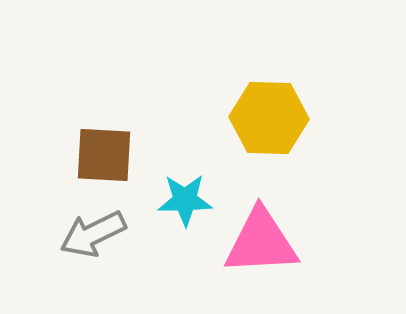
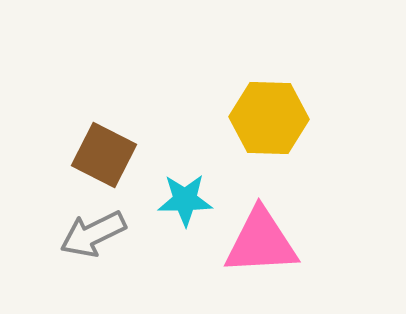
brown square: rotated 24 degrees clockwise
